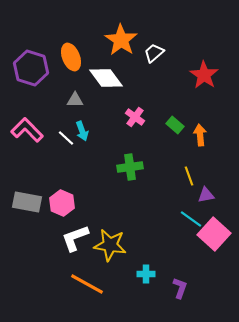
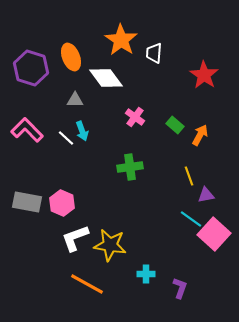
white trapezoid: rotated 45 degrees counterclockwise
orange arrow: rotated 35 degrees clockwise
